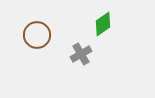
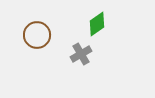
green diamond: moved 6 px left
